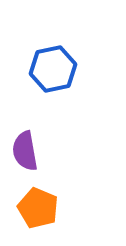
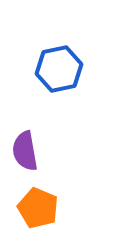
blue hexagon: moved 6 px right
